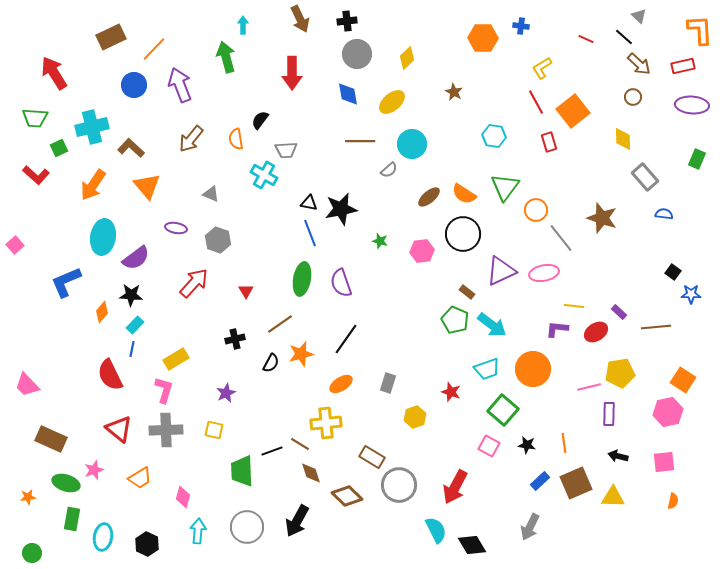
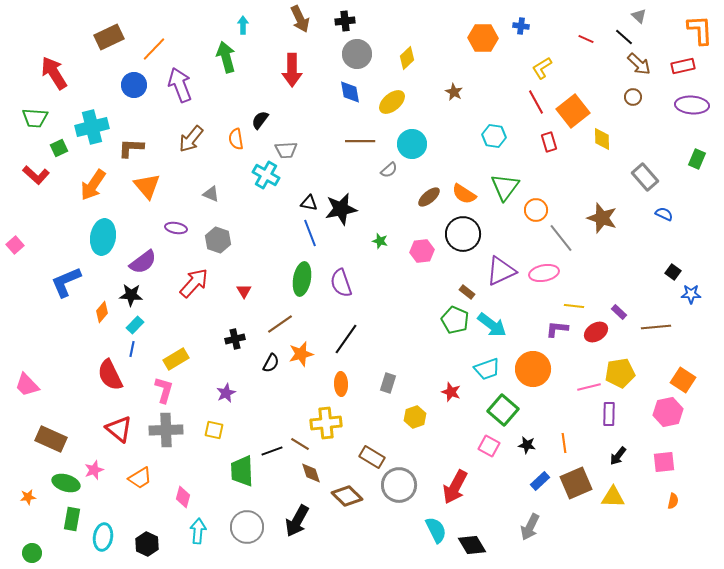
black cross at (347, 21): moved 2 px left
brown rectangle at (111, 37): moved 2 px left
red arrow at (292, 73): moved 3 px up
blue diamond at (348, 94): moved 2 px right, 2 px up
yellow diamond at (623, 139): moved 21 px left
brown L-shape at (131, 148): rotated 40 degrees counterclockwise
cyan cross at (264, 175): moved 2 px right
blue semicircle at (664, 214): rotated 18 degrees clockwise
purple semicircle at (136, 258): moved 7 px right, 4 px down
red triangle at (246, 291): moved 2 px left
orange ellipse at (341, 384): rotated 60 degrees counterclockwise
black arrow at (618, 456): rotated 66 degrees counterclockwise
